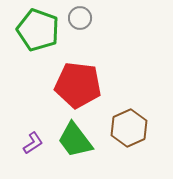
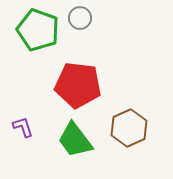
purple L-shape: moved 10 px left, 16 px up; rotated 75 degrees counterclockwise
